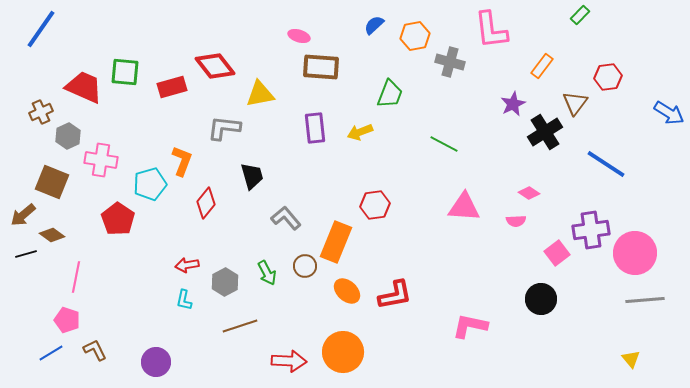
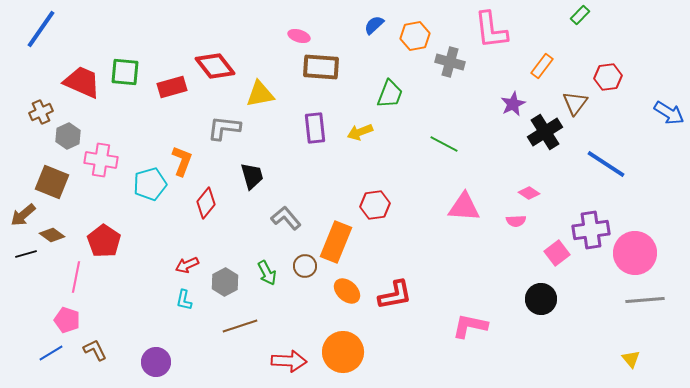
red trapezoid at (84, 87): moved 2 px left, 5 px up
red pentagon at (118, 219): moved 14 px left, 22 px down
red arrow at (187, 265): rotated 15 degrees counterclockwise
